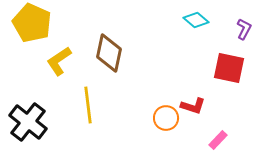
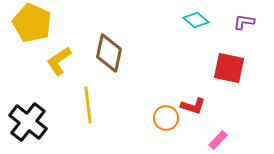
purple L-shape: moved 7 px up; rotated 110 degrees counterclockwise
